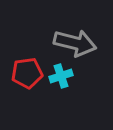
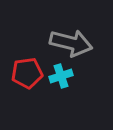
gray arrow: moved 4 px left
